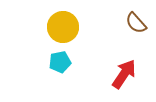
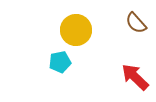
yellow circle: moved 13 px right, 3 px down
red arrow: moved 11 px right, 3 px down; rotated 80 degrees counterclockwise
